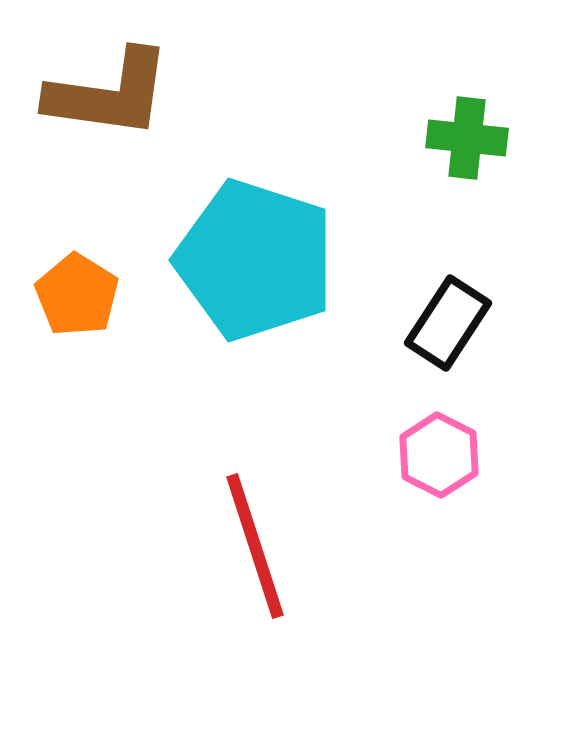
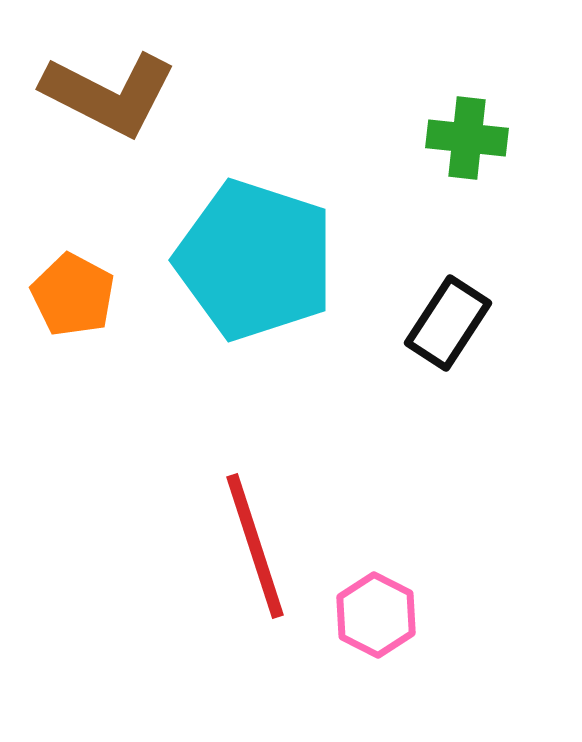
brown L-shape: rotated 19 degrees clockwise
orange pentagon: moved 4 px left; rotated 4 degrees counterclockwise
pink hexagon: moved 63 px left, 160 px down
